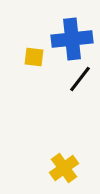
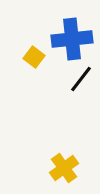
yellow square: rotated 30 degrees clockwise
black line: moved 1 px right
